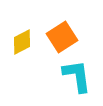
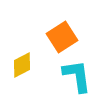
yellow diamond: moved 23 px down
